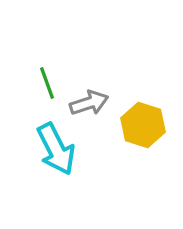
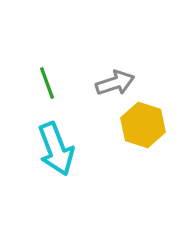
gray arrow: moved 26 px right, 20 px up
cyan arrow: rotated 6 degrees clockwise
